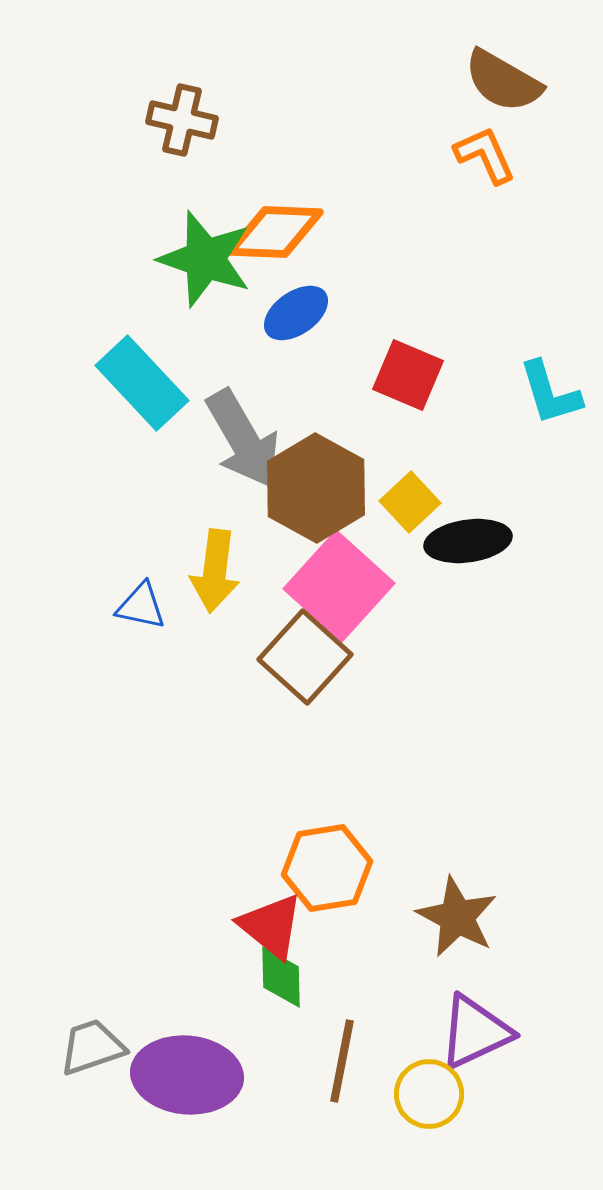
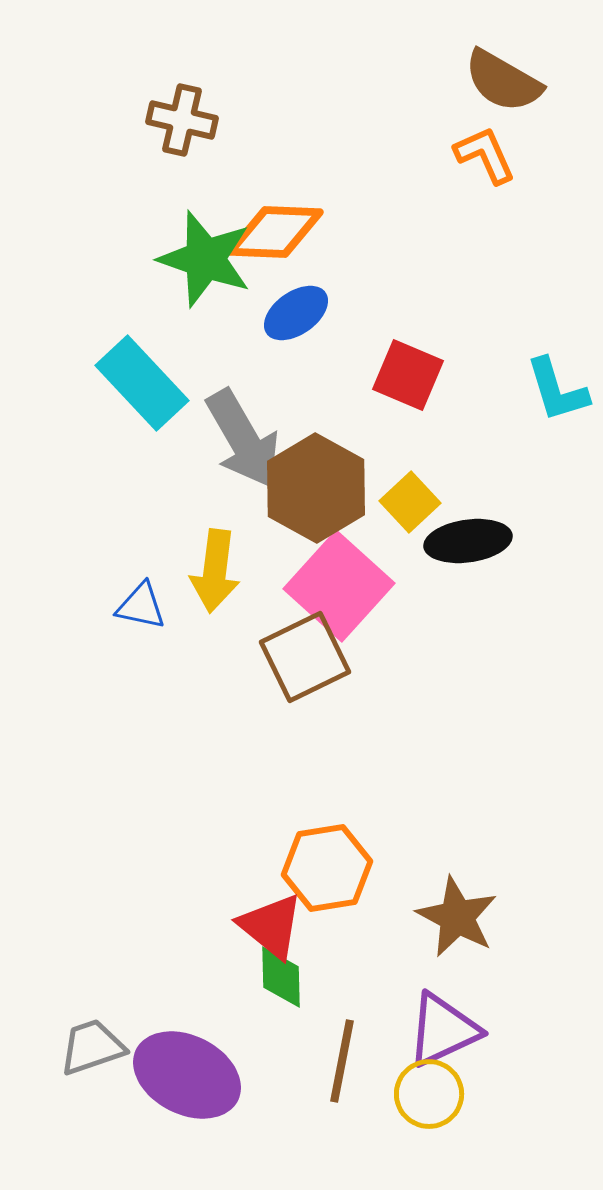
cyan L-shape: moved 7 px right, 3 px up
brown square: rotated 22 degrees clockwise
purple triangle: moved 32 px left, 2 px up
purple ellipse: rotated 22 degrees clockwise
